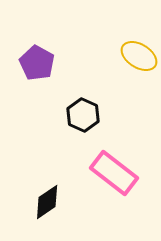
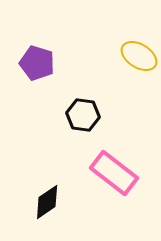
purple pentagon: rotated 12 degrees counterclockwise
black hexagon: rotated 16 degrees counterclockwise
